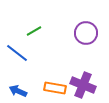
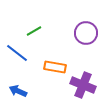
orange rectangle: moved 21 px up
